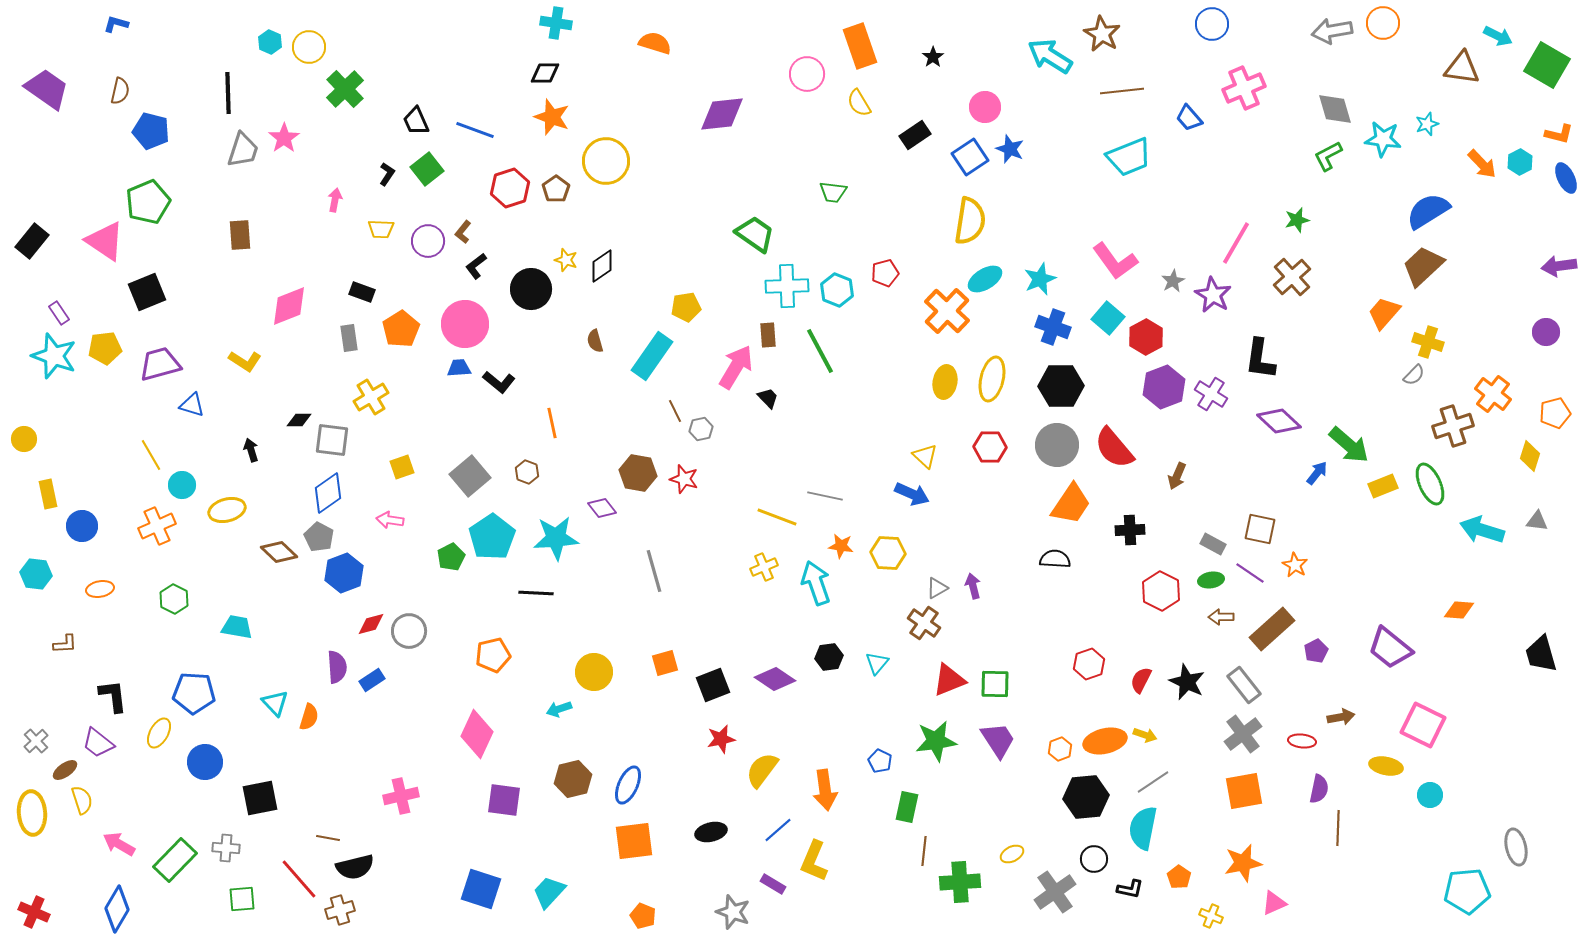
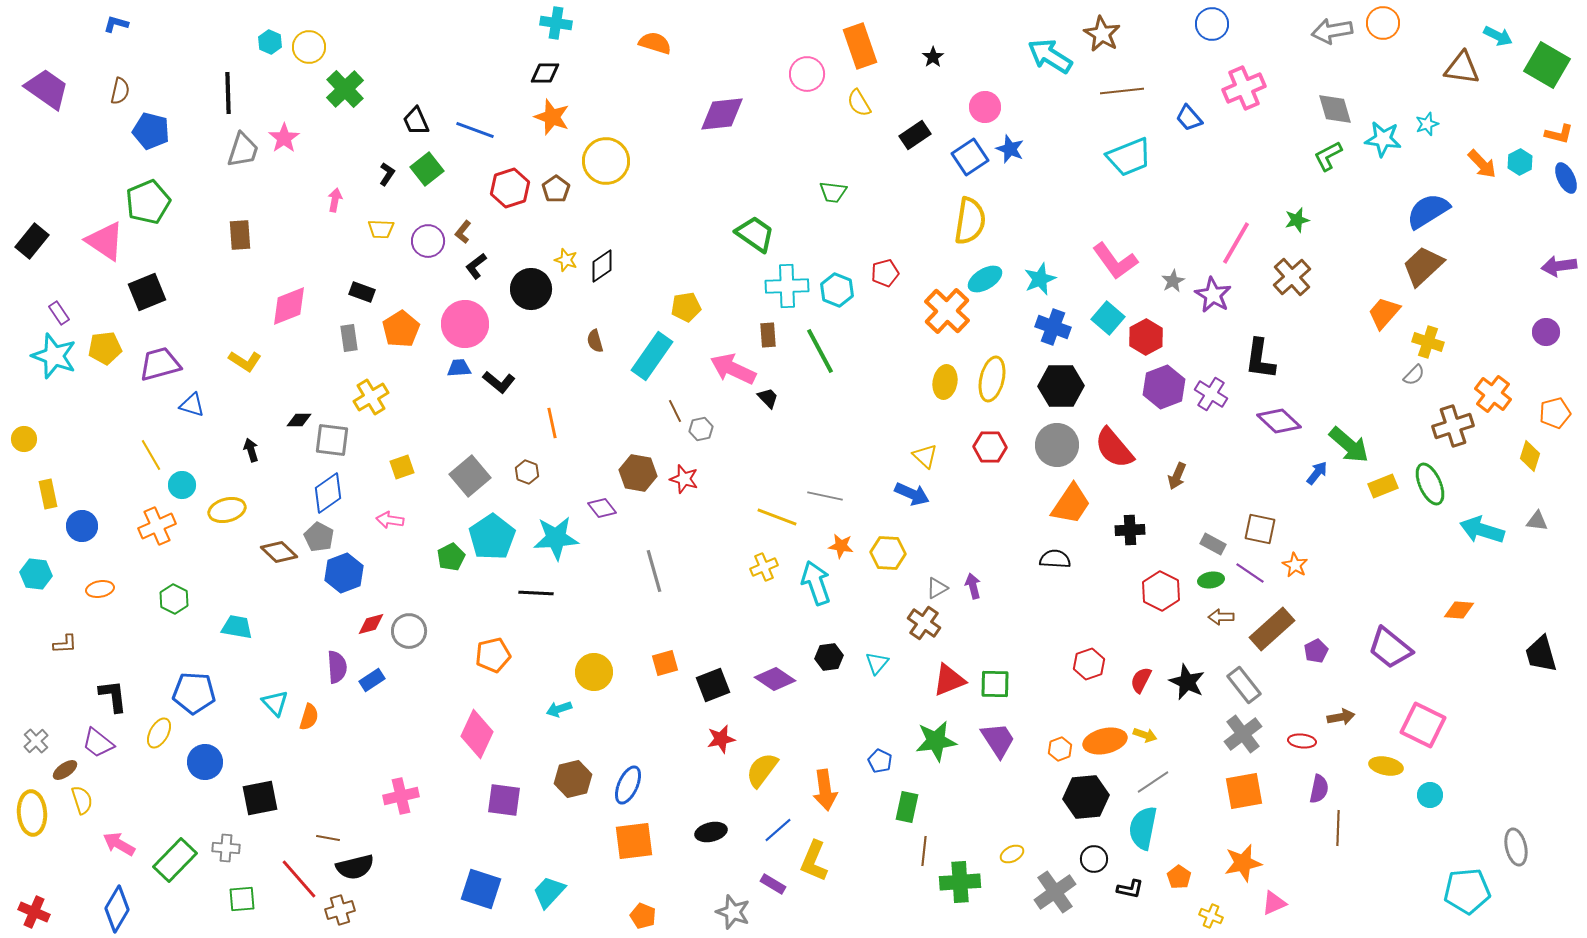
pink arrow at (736, 367): moved 3 px left, 2 px down; rotated 96 degrees counterclockwise
